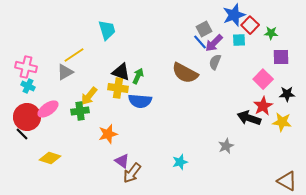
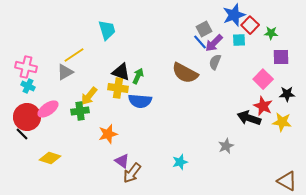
red star: rotated 18 degrees counterclockwise
